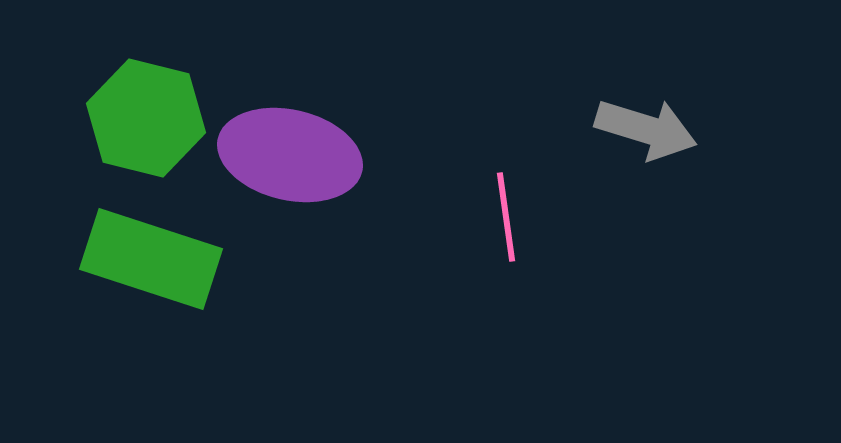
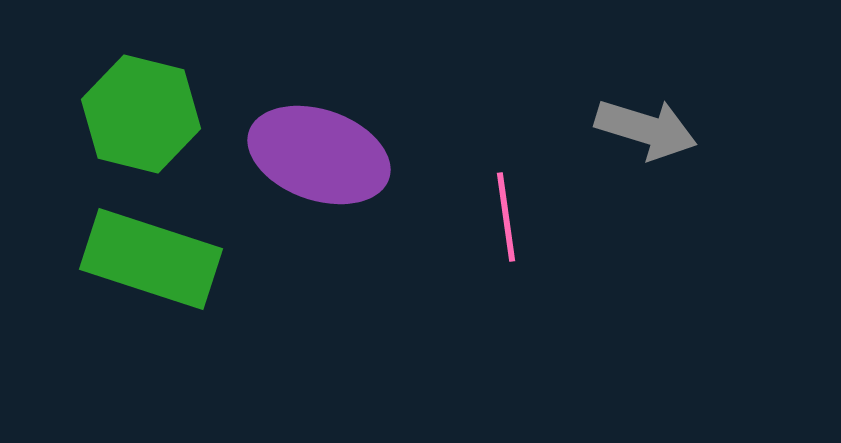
green hexagon: moved 5 px left, 4 px up
purple ellipse: moved 29 px right; rotated 6 degrees clockwise
